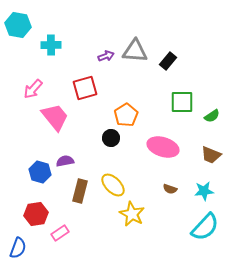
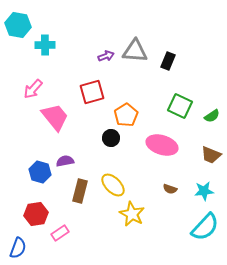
cyan cross: moved 6 px left
black rectangle: rotated 18 degrees counterclockwise
red square: moved 7 px right, 4 px down
green square: moved 2 px left, 4 px down; rotated 25 degrees clockwise
pink ellipse: moved 1 px left, 2 px up
